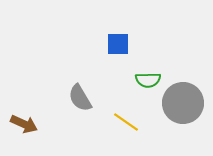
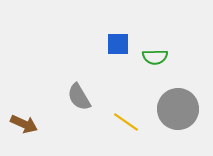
green semicircle: moved 7 px right, 23 px up
gray semicircle: moved 1 px left, 1 px up
gray circle: moved 5 px left, 6 px down
